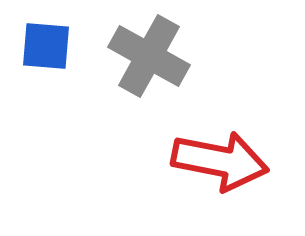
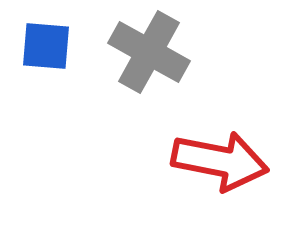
gray cross: moved 4 px up
